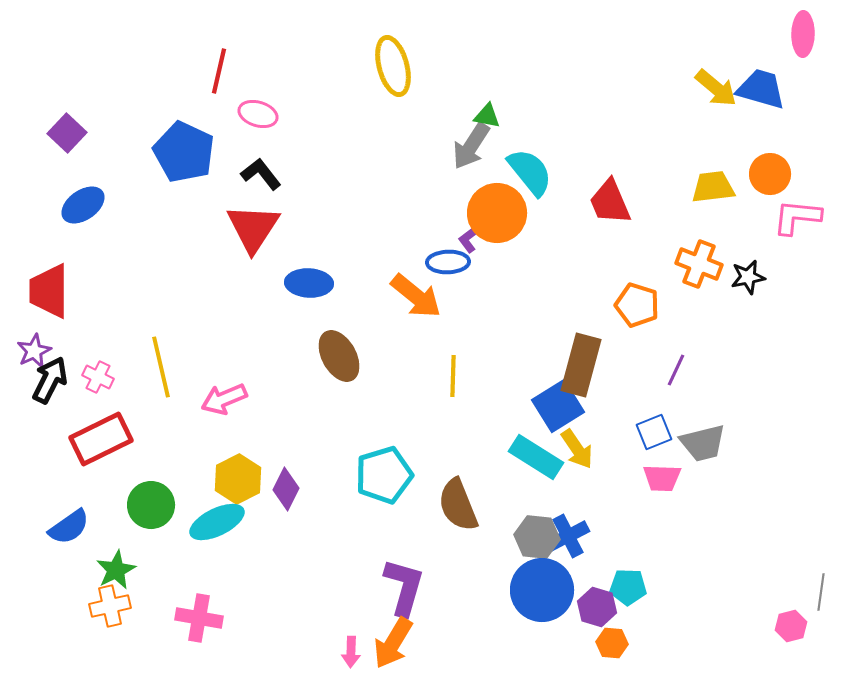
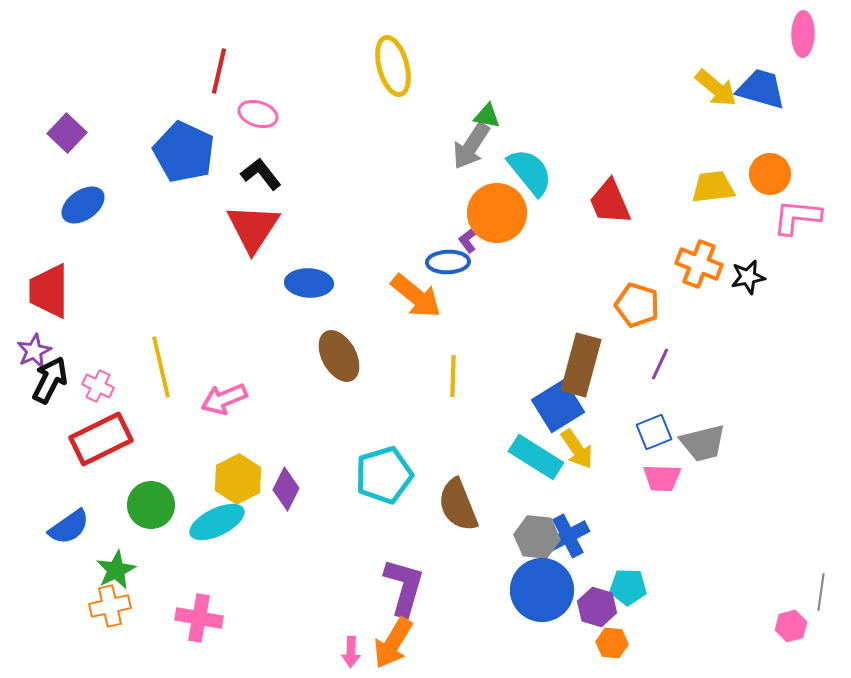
purple line at (676, 370): moved 16 px left, 6 px up
pink cross at (98, 377): moved 9 px down
